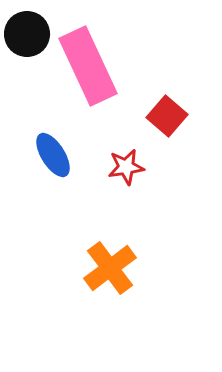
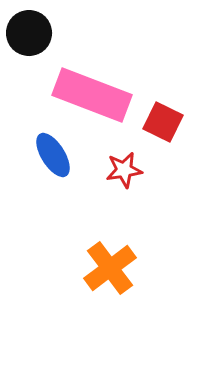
black circle: moved 2 px right, 1 px up
pink rectangle: moved 4 px right, 29 px down; rotated 44 degrees counterclockwise
red square: moved 4 px left, 6 px down; rotated 15 degrees counterclockwise
red star: moved 2 px left, 3 px down
